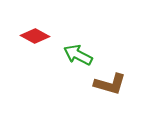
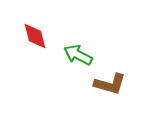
red diamond: rotated 48 degrees clockwise
